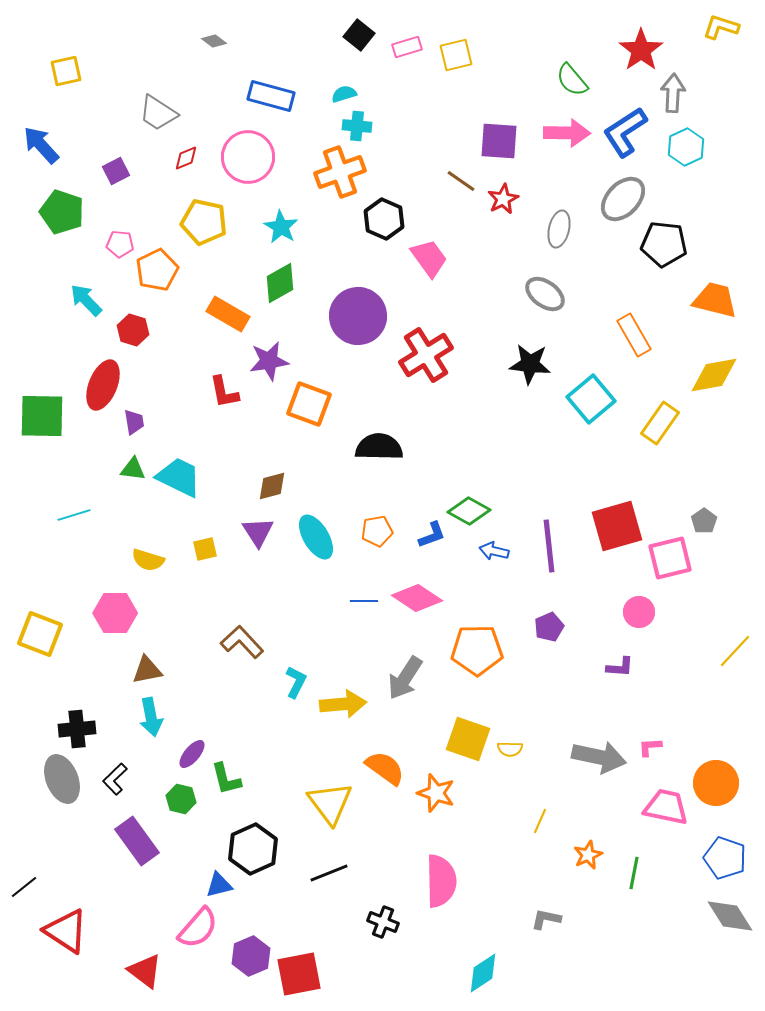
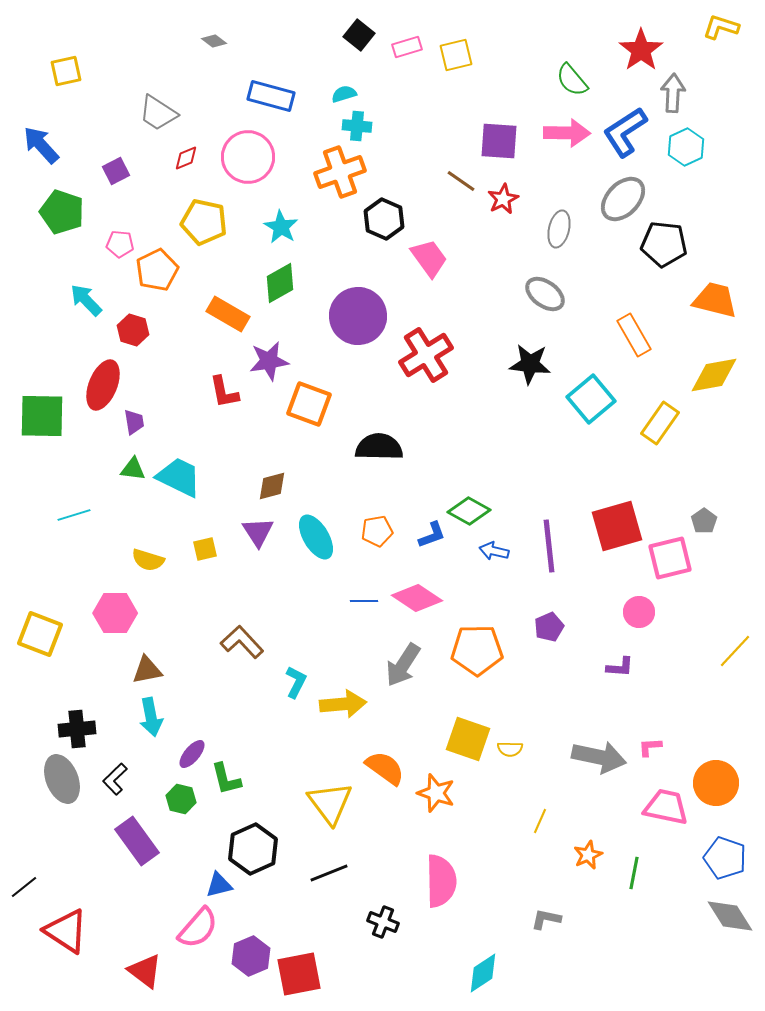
gray arrow at (405, 678): moved 2 px left, 13 px up
